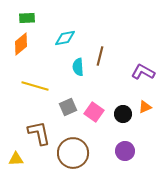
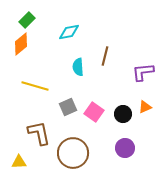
green rectangle: moved 2 px down; rotated 42 degrees counterclockwise
cyan diamond: moved 4 px right, 6 px up
brown line: moved 5 px right
purple L-shape: rotated 35 degrees counterclockwise
purple circle: moved 3 px up
yellow triangle: moved 3 px right, 3 px down
